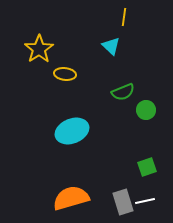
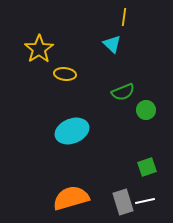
cyan triangle: moved 1 px right, 2 px up
